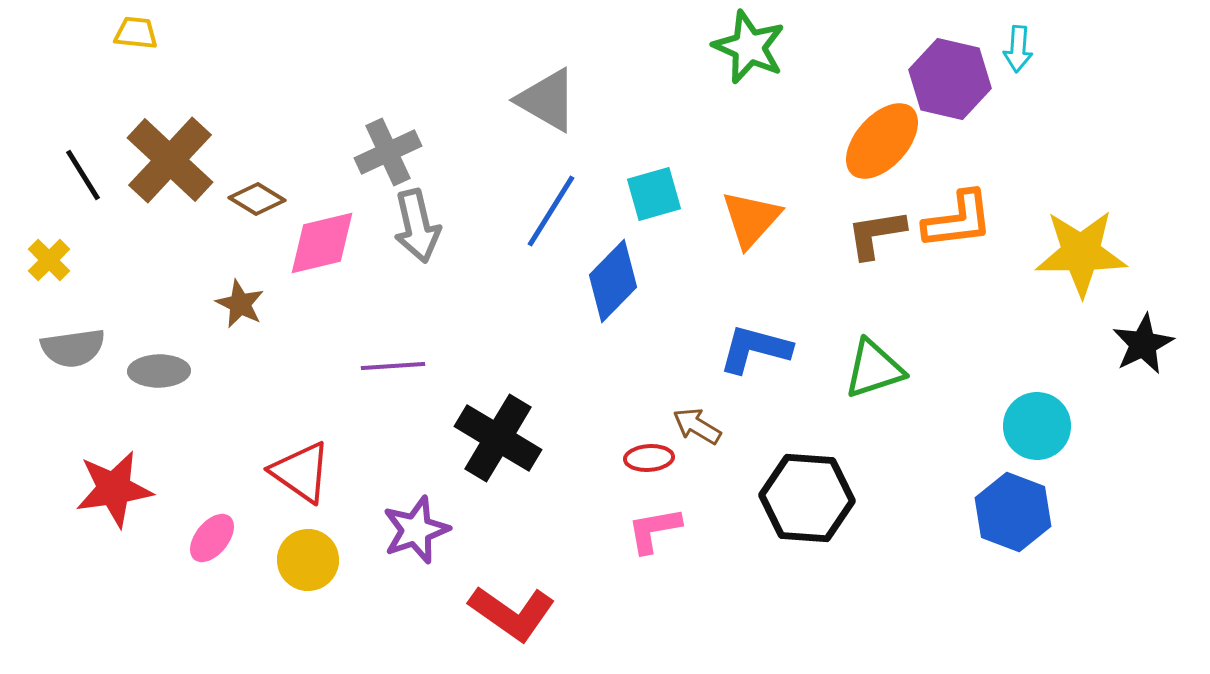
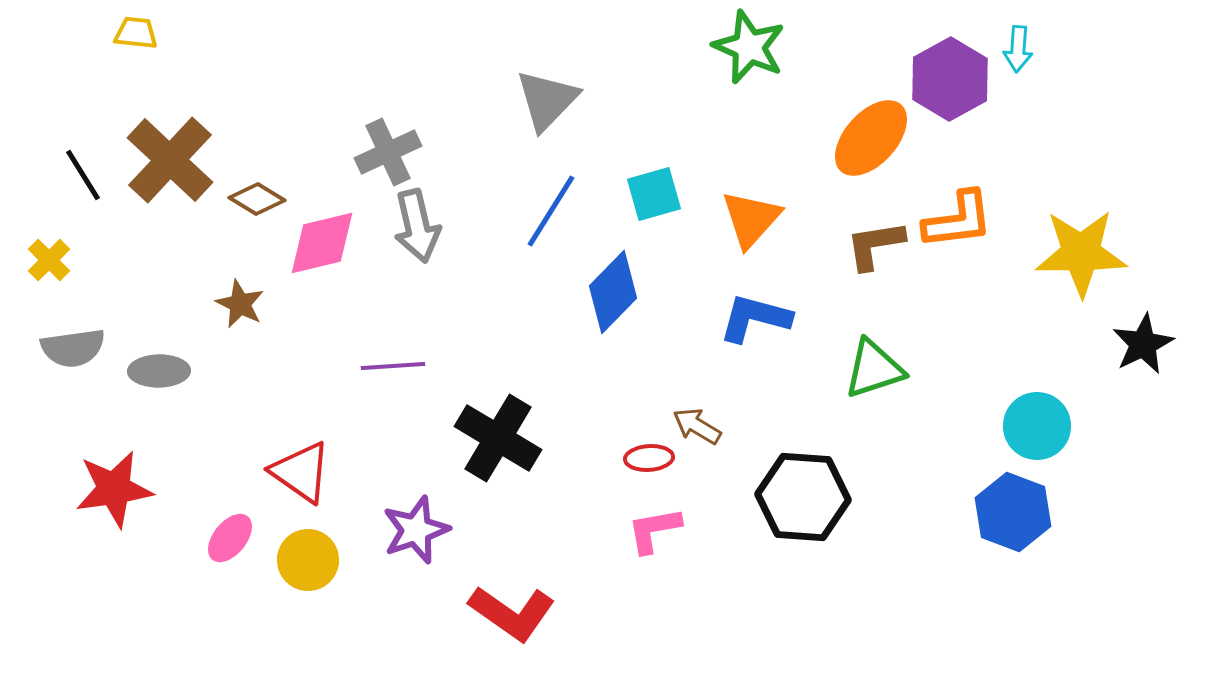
purple hexagon: rotated 18 degrees clockwise
gray triangle: rotated 44 degrees clockwise
orange ellipse: moved 11 px left, 3 px up
brown L-shape: moved 1 px left, 11 px down
blue diamond: moved 11 px down
blue L-shape: moved 31 px up
black hexagon: moved 4 px left, 1 px up
pink ellipse: moved 18 px right
